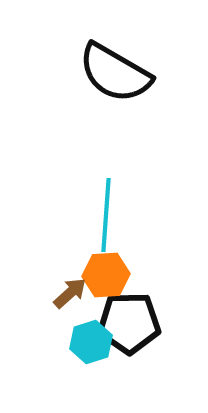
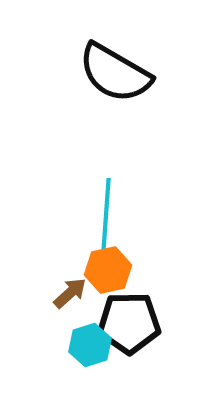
orange hexagon: moved 2 px right, 5 px up; rotated 9 degrees counterclockwise
cyan hexagon: moved 1 px left, 3 px down
